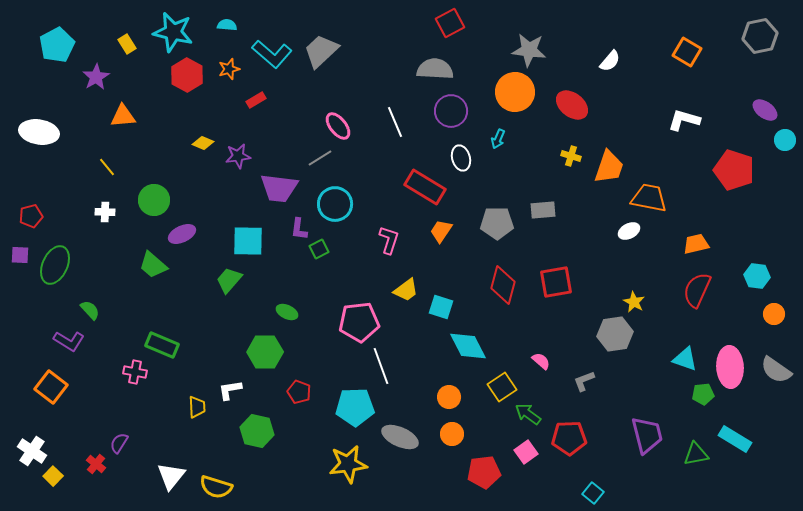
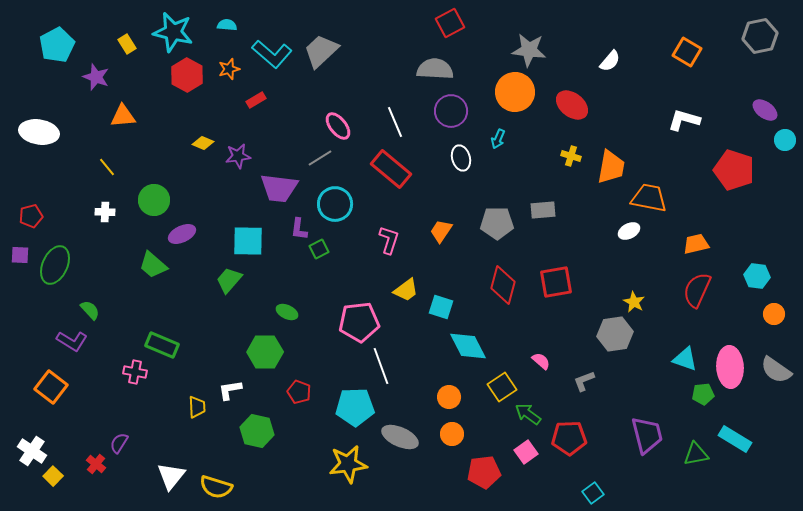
purple star at (96, 77): rotated 20 degrees counterclockwise
orange trapezoid at (609, 167): moved 2 px right; rotated 9 degrees counterclockwise
red rectangle at (425, 187): moved 34 px left, 18 px up; rotated 9 degrees clockwise
purple L-shape at (69, 341): moved 3 px right
cyan square at (593, 493): rotated 15 degrees clockwise
